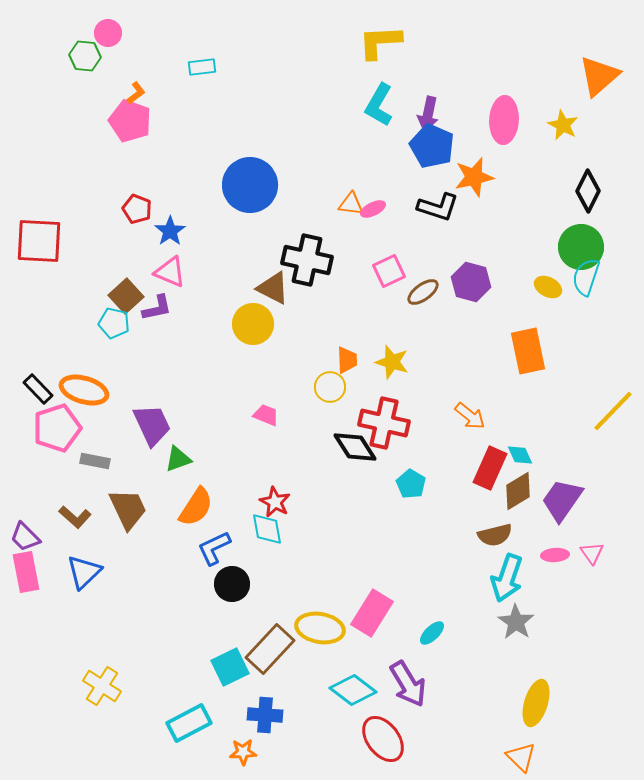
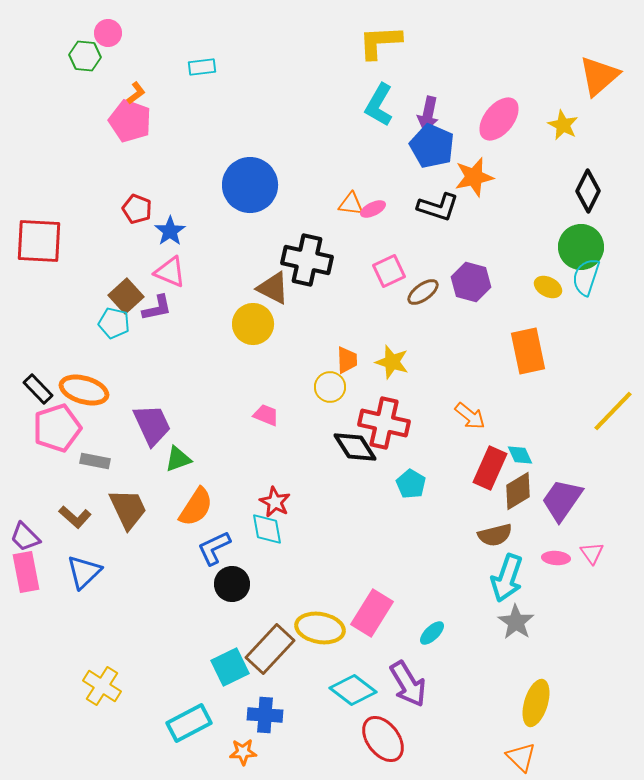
pink ellipse at (504, 120): moved 5 px left, 1 px up; rotated 36 degrees clockwise
pink ellipse at (555, 555): moved 1 px right, 3 px down; rotated 8 degrees clockwise
